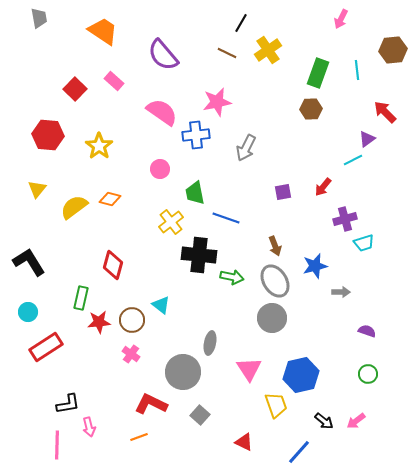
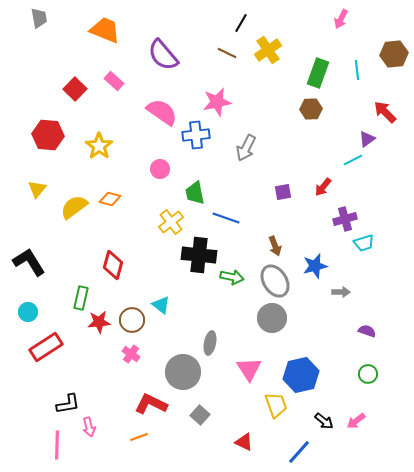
orange trapezoid at (103, 31): moved 2 px right, 1 px up; rotated 12 degrees counterclockwise
brown hexagon at (393, 50): moved 1 px right, 4 px down
